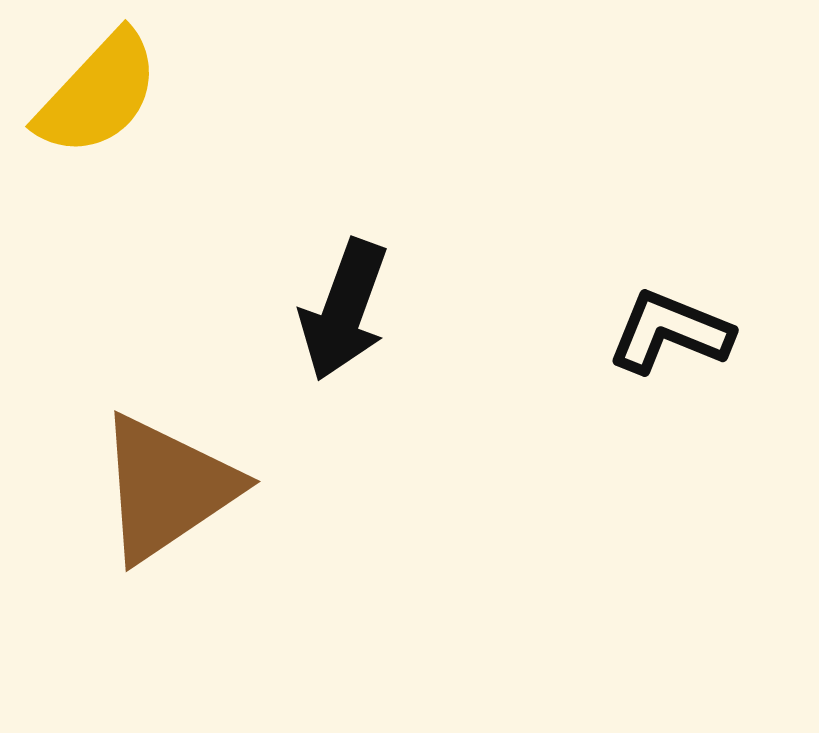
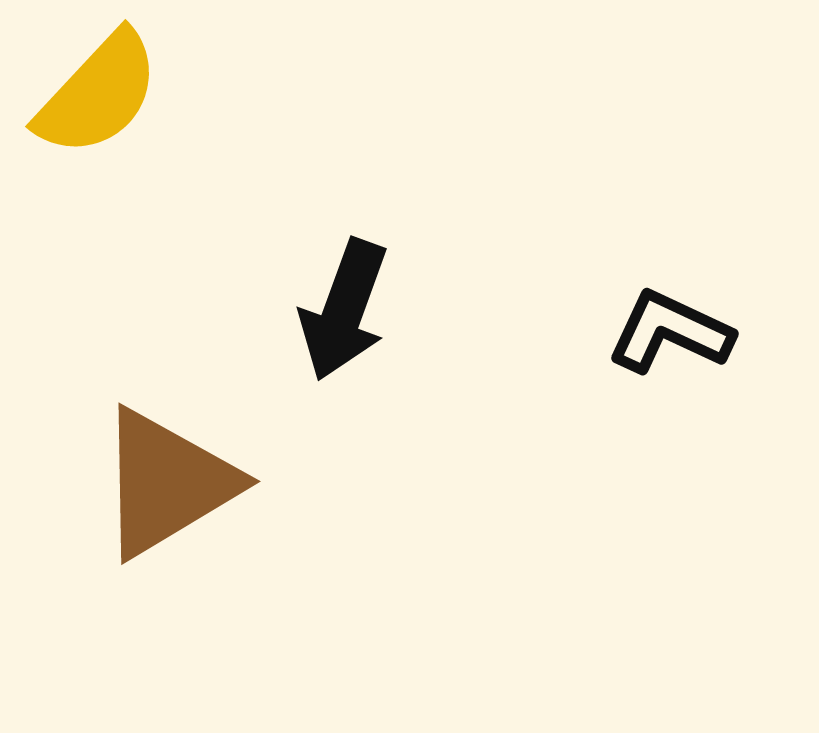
black L-shape: rotated 3 degrees clockwise
brown triangle: moved 5 px up; rotated 3 degrees clockwise
